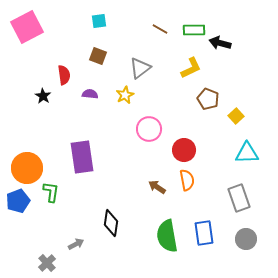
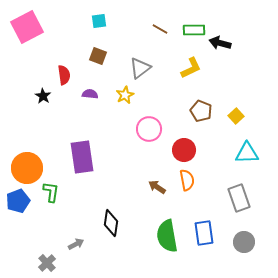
brown pentagon: moved 7 px left, 12 px down
gray circle: moved 2 px left, 3 px down
